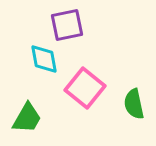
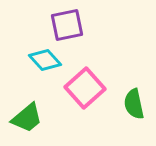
cyan diamond: moved 1 px right, 1 px down; rotated 32 degrees counterclockwise
pink square: rotated 9 degrees clockwise
green trapezoid: rotated 20 degrees clockwise
